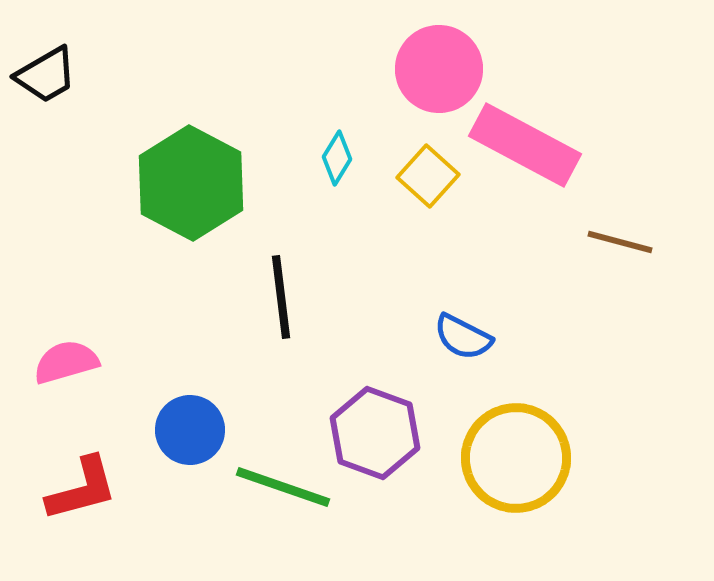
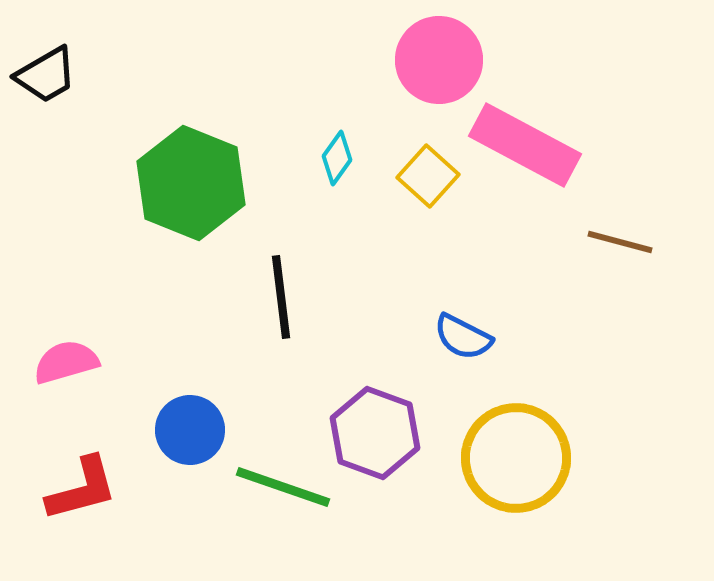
pink circle: moved 9 px up
cyan diamond: rotated 4 degrees clockwise
green hexagon: rotated 6 degrees counterclockwise
